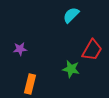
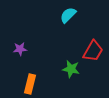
cyan semicircle: moved 3 px left
red trapezoid: moved 1 px right, 1 px down
